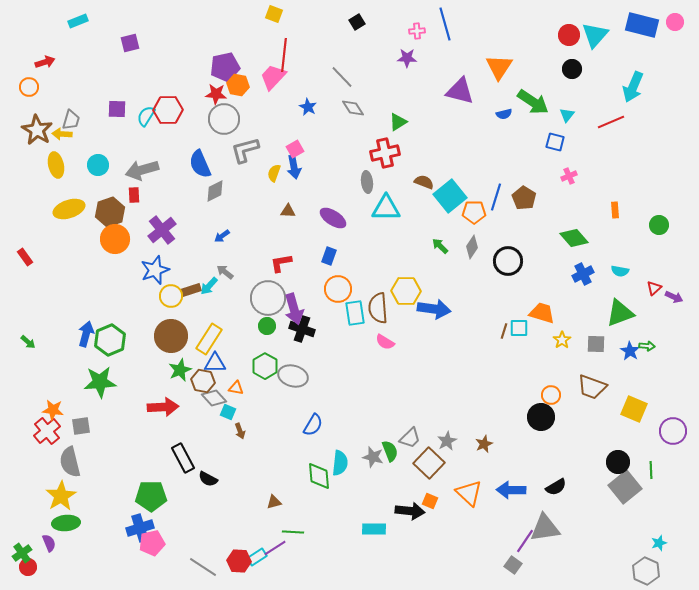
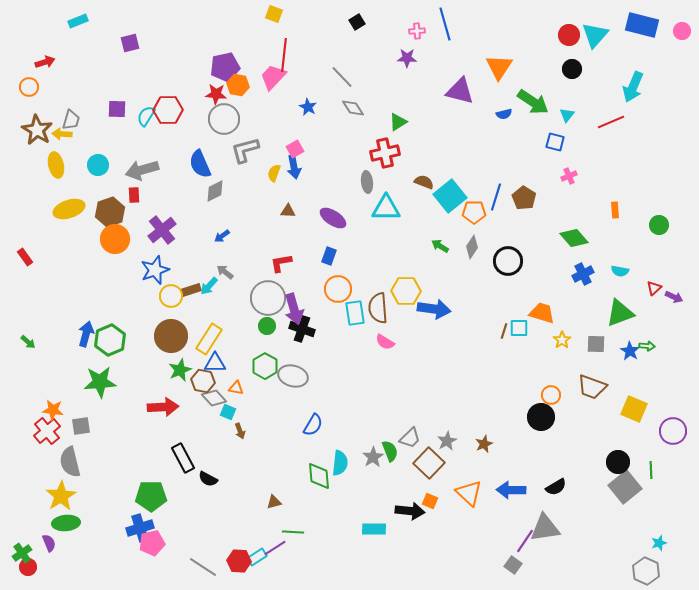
pink circle at (675, 22): moved 7 px right, 9 px down
green arrow at (440, 246): rotated 12 degrees counterclockwise
gray star at (373, 457): rotated 25 degrees clockwise
